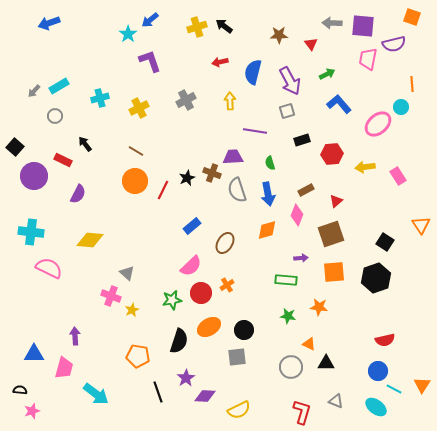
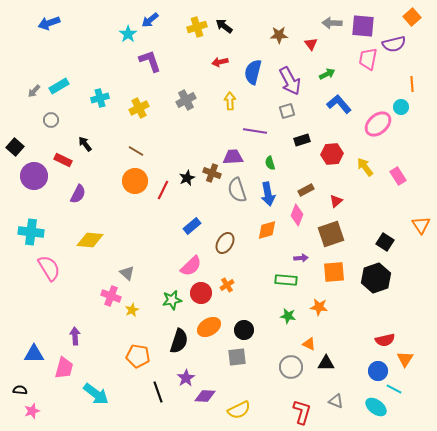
orange square at (412, 17): rotated 30 degrees clockwise
gray circle at (55, 116): moved 4 px left, 4 px down
yellow arrow at (365, 167): rotated 60 degrees clockwise
pink semicircle at (49, 268): rotated 32 degrees clockwise
orange triangle at (422, 385): moved 17 px left, 26 px up
